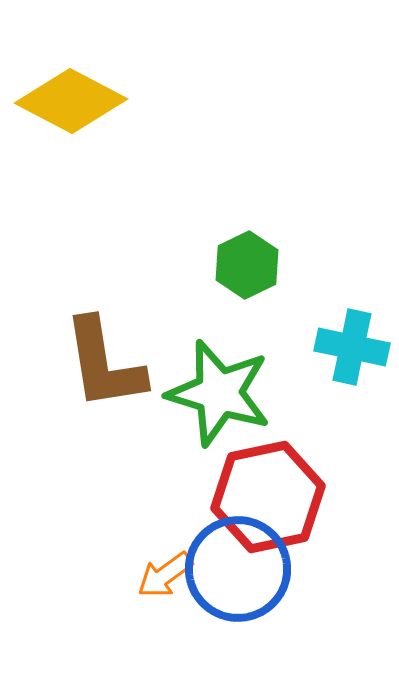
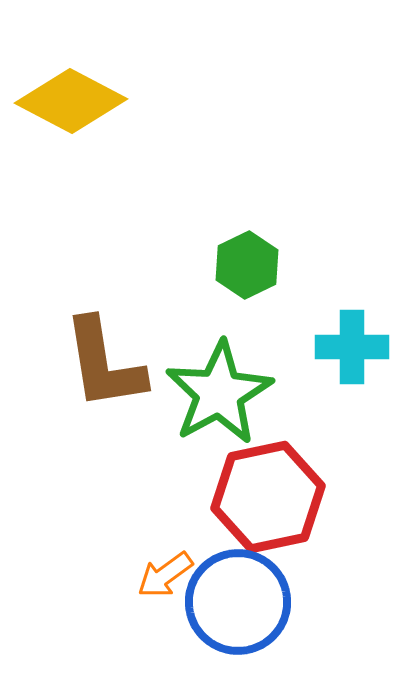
cyan cross: rotated 12 degrees counterclockwise
green star: rotated 26 degrees clockwise
blue circle: moved 33 px down
